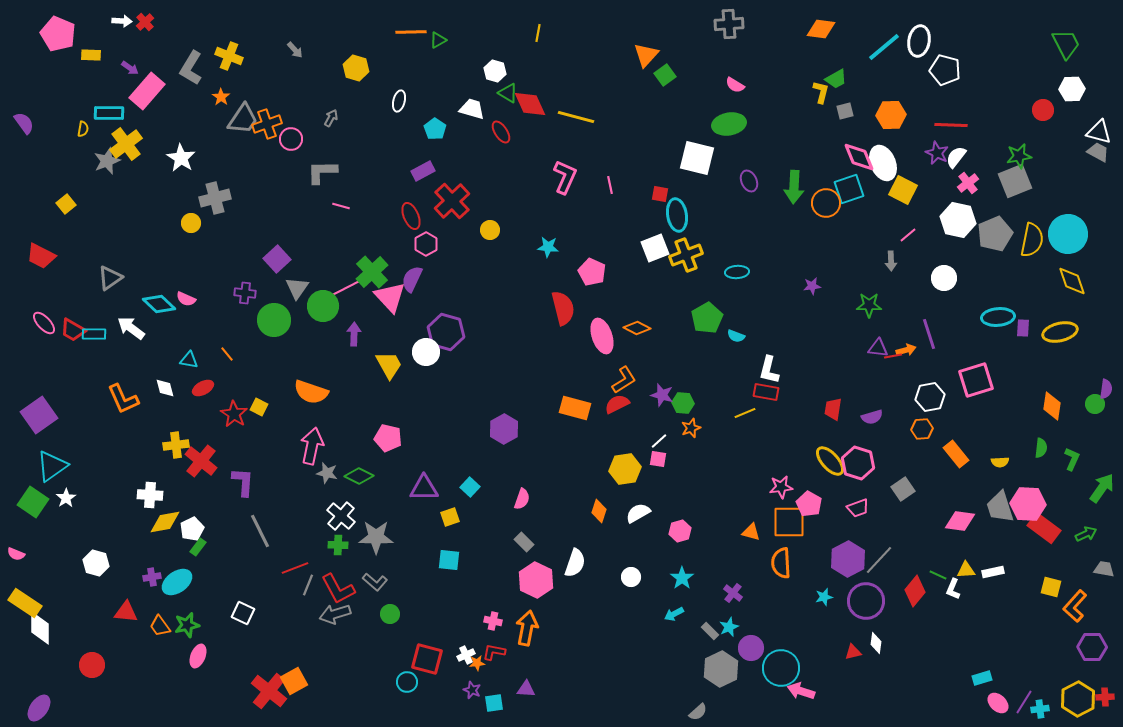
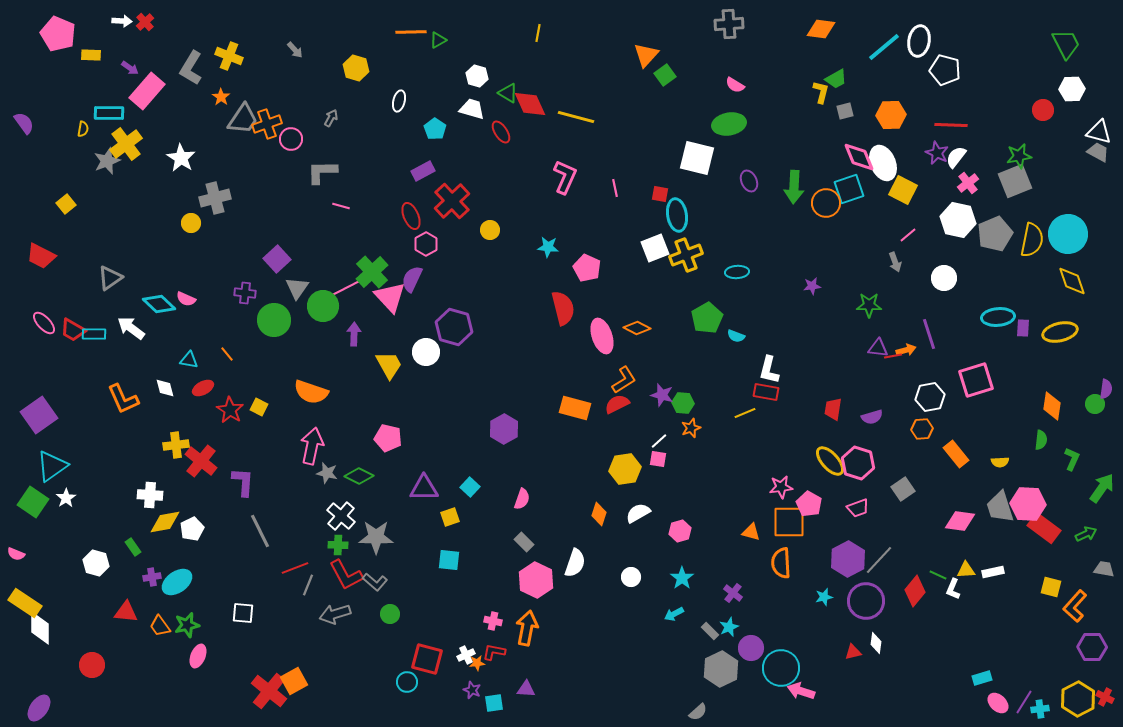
white hexagon at (495, 71): moved 18 px left, 5 px down
pink line at (610, 185): moved 5 px right, 3 px down
gray arrow at (891, 261): moved 4 px right, 1 px down; rotated 18 degrees counterclockwise
pink pentagon at (592, 272): moved 5 px left, 4 px up
purple hexagon at (446, 332): moved 8 px right, 5 px up
red star at (234, 414): moved 4 px left, 4 px up
green semicircle at (1041, 448): moved 8 px up
orange diamond at (599, 511): moved 3 px down
green rectangle at (198, 547): moved 65 px left; rotated 72 degrees counterclockwise
red L-shape at (338, 589): moved 8 px right, 14 px up
white square at (243, 613): rotated 20 degrees counterclockwise
red cross at (1105, 697): rotated 30 degrees clockwise
